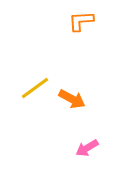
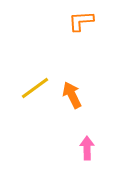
orange arrow: moved 4 px up; rotated 144 degrees counterclockwise
pink arrow: rotated 120 degrees clockwise
